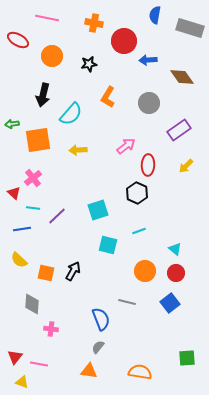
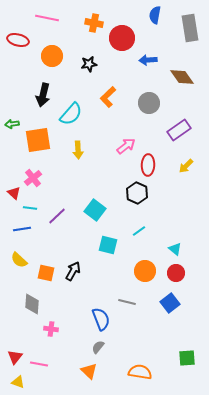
gray rectangle at (190, 28): rotated 64 degrees clockwise
red ellipse at (18, 40): rotated 15 degrees counterclockwise
red circle at (124, 41): moved 2 px left, 3 px up
orange L-shape at (108, 97): rotated 15 degrees clockwise
yellow arrow at (78, 150): rotated 90 degrees counterclockwise
cyan line at (33, 208): moved 3 px left
cyan square at (98, 210): moved 3 px left; rotated 35 degrees counterclockwise
cyan line at (139, 231): rotated 16 degrees counterclockwise
orange triangle at (89, 371): rotated 36 degrees clockwise
yellow triangle at (22, 382): moved 4 px left
